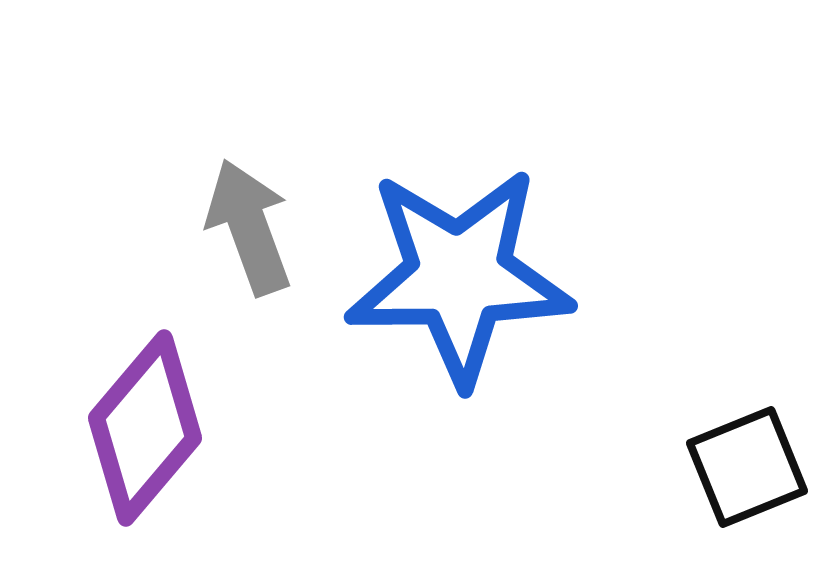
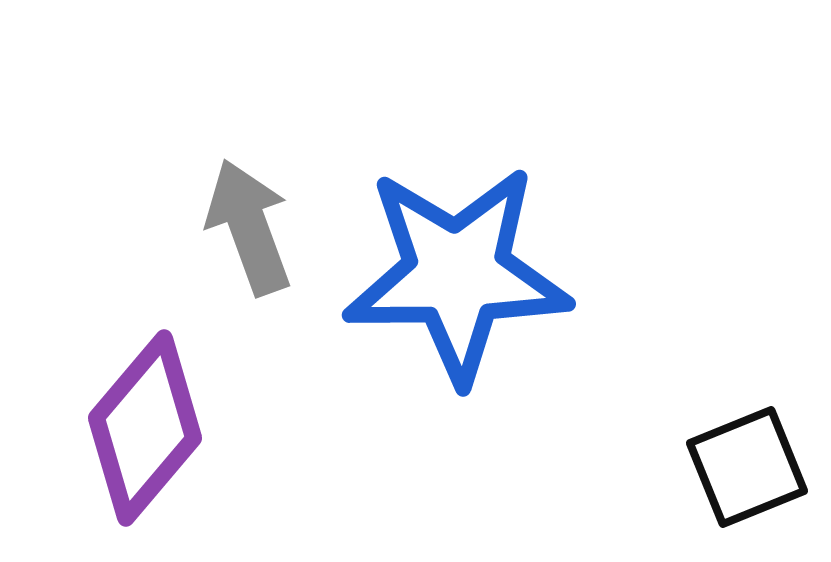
blue star: moved 2 px left, 2 px up
